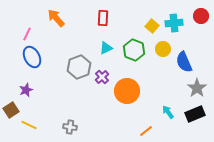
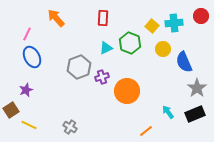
green hexagon: moved 4 px left, 7 px up
purple cross: rotated 24 degrees clockwise
gray cross: rotated 24 degrees clockwise
